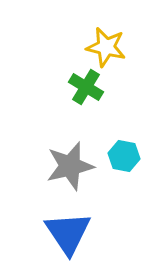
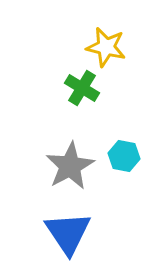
green cross: moved 4 px left, 1 px down
gray star: rotated 15 degrees counterclockwise
